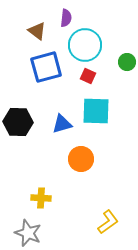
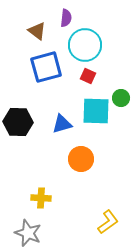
green circle: moved 6 px left, 36 px down
